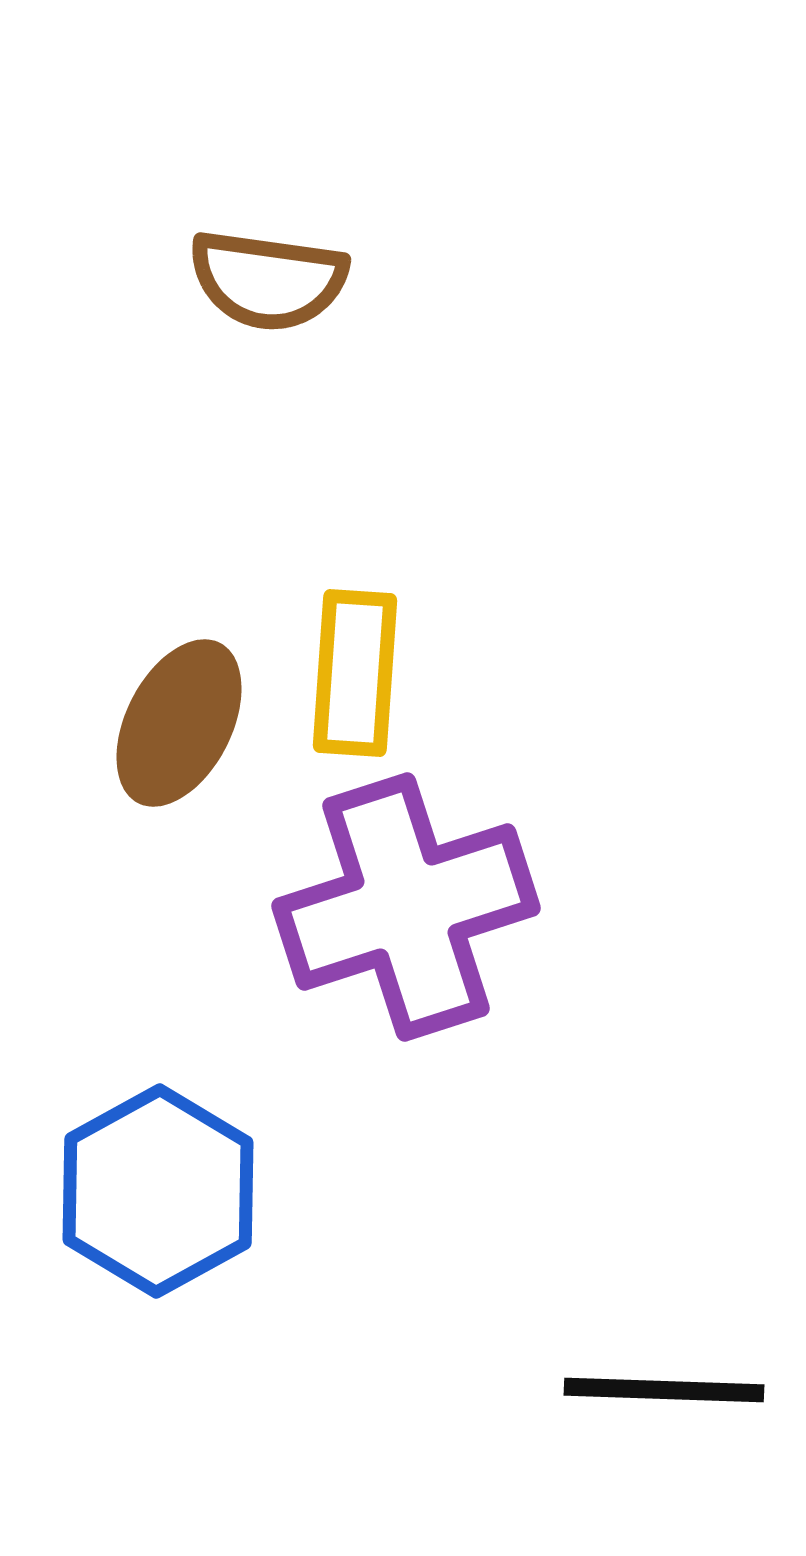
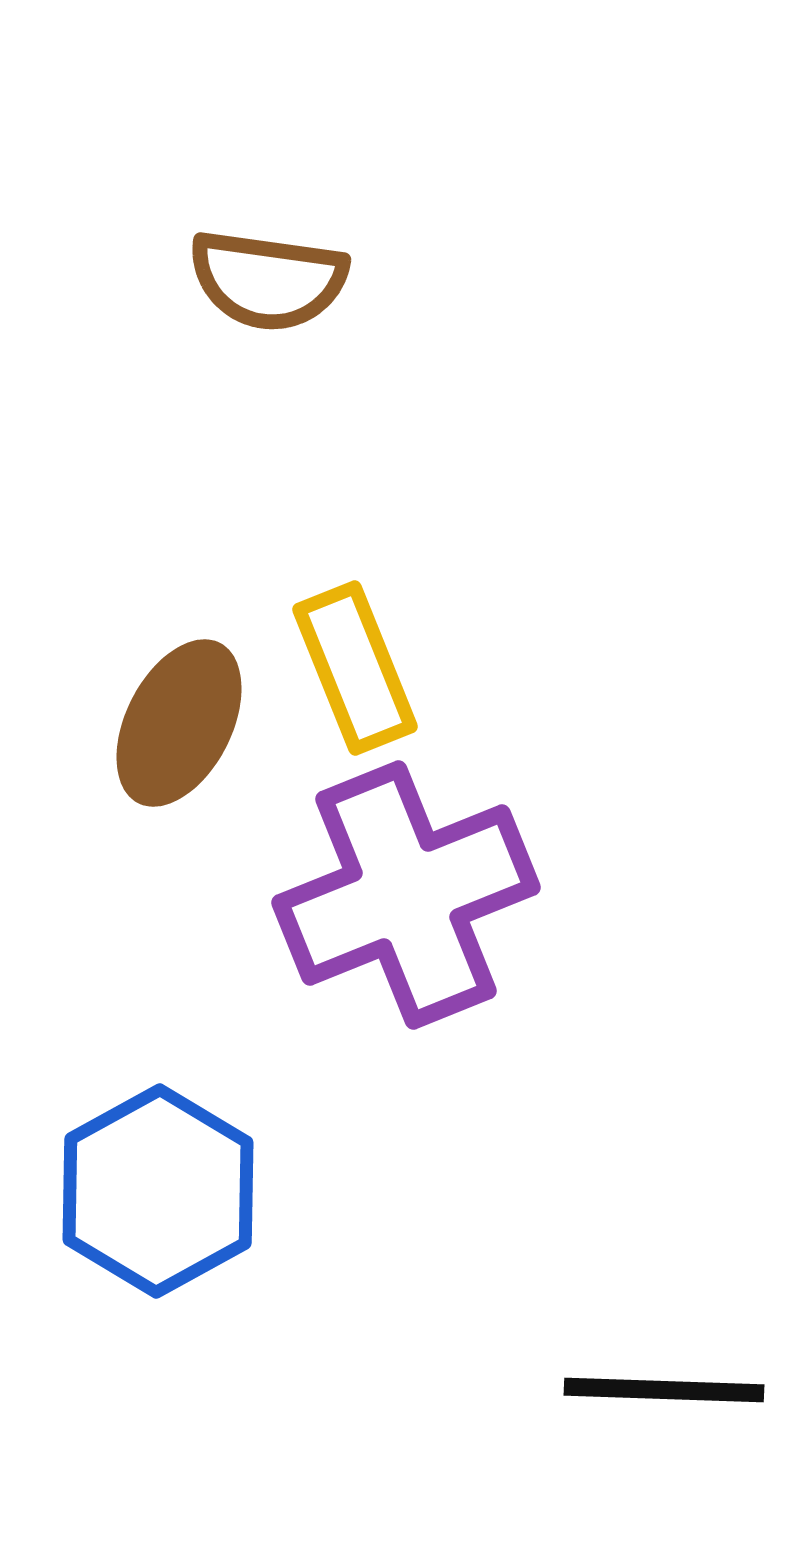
yellow rectangle: moved 5 px up; rotated 26 degrees counterclockwise
purple cross: moved 12 px up; rotated 4 degrees counterclockwise
